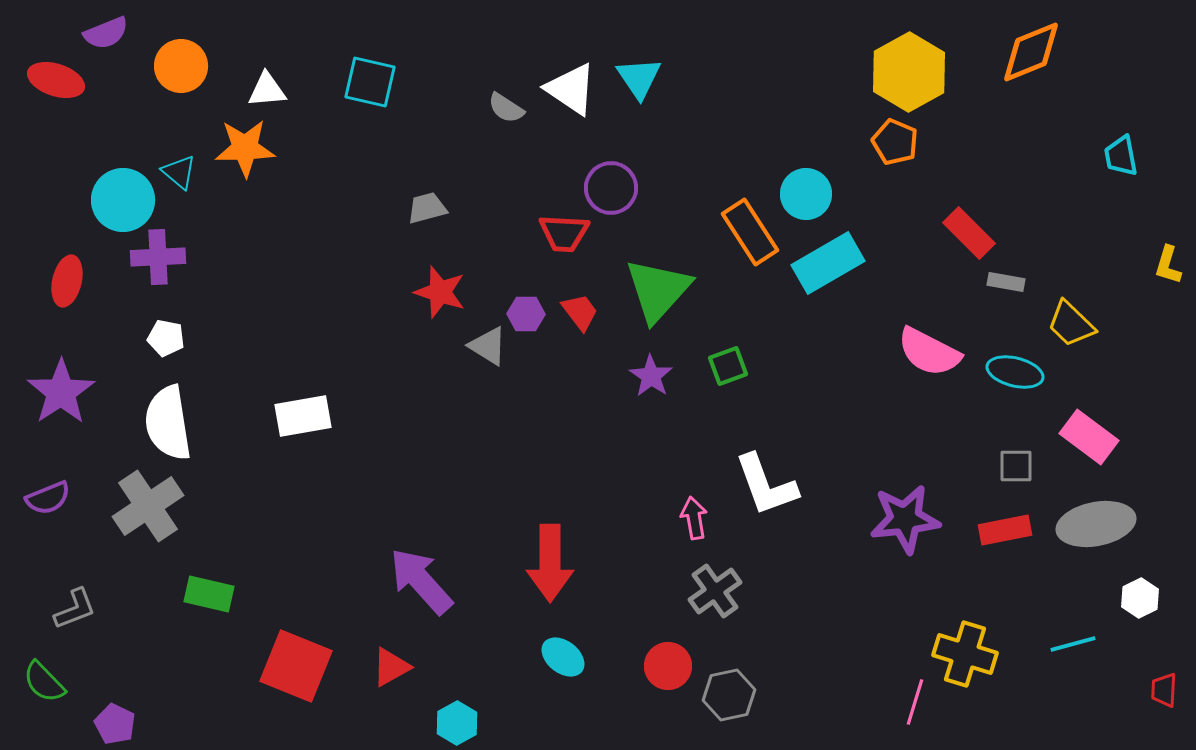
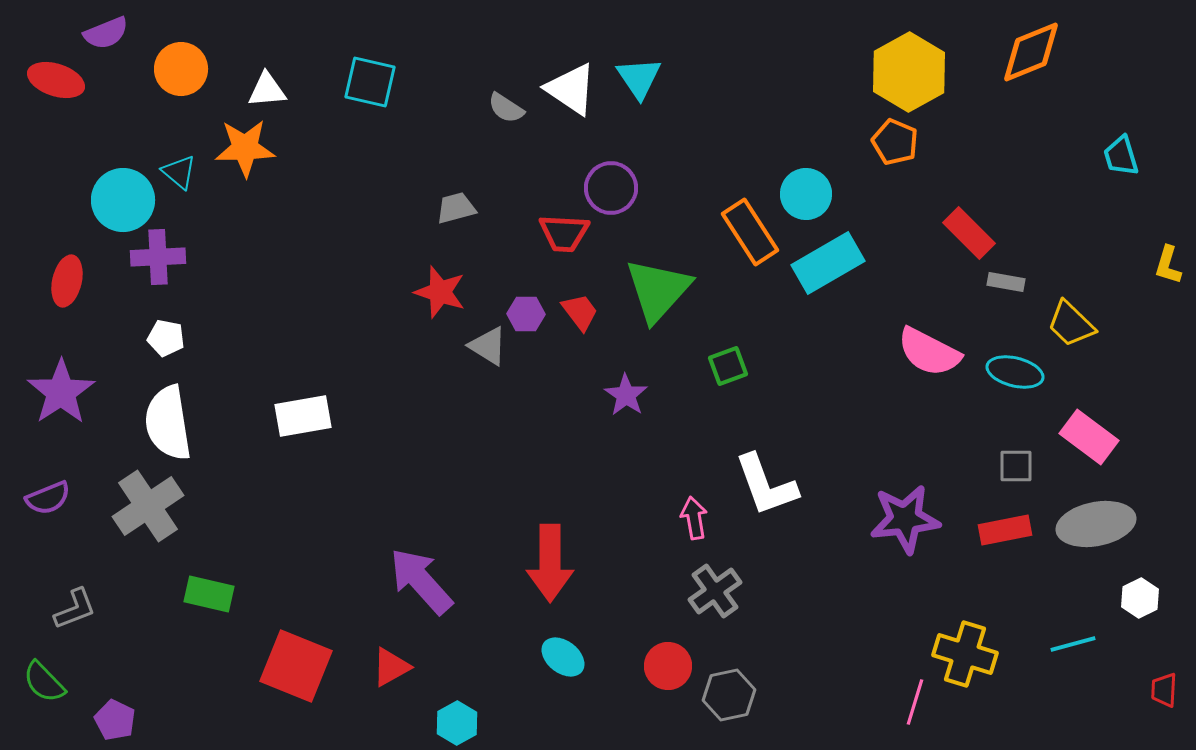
orange circle at (181, 66): moved 3 px down
cyan trapezoid at (1121, 156): rotated 6 degrees counterclockwise
gray trapezoid at (427, 208): moved 29 px right
purple star at (651, 376): moved 25 px left, 19 px down
purple pentagon at (115, 724): moved 4 px up
